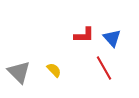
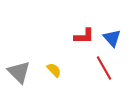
red L-shape: moved 1 px down
